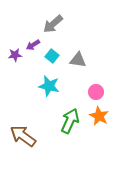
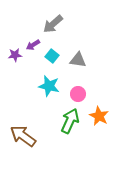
pink circle: moved 18 px left, 2 px down
